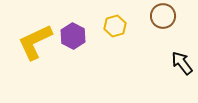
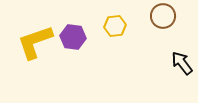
yellow hexagon: rotated 10 degrees clockwise
purple hexagon: moved 1 px down; rotated 20 degrees counterclockwise
yellow L-shape: rotated 6 degrees clockwise
